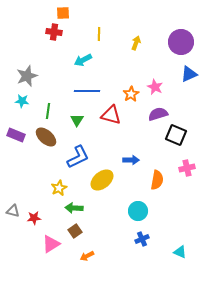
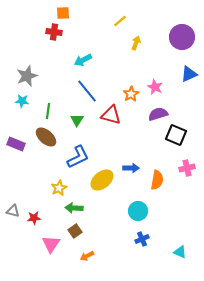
yellow line: moved 21 px right, 13 px up; rotated 48 degrees clockwise
purple circle: moved 1 px right, 5 px up
blue line: rotated 50 degrees clockwise
purple rectangle: moved 9 px down
blue arrow: moved 8 px down
pink triangle: rotated 24 degrees counterclockwise
